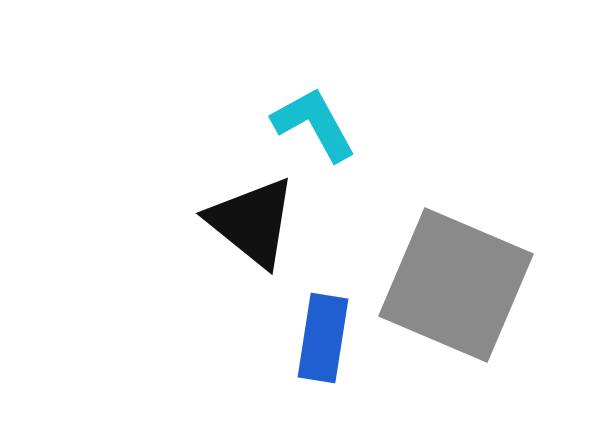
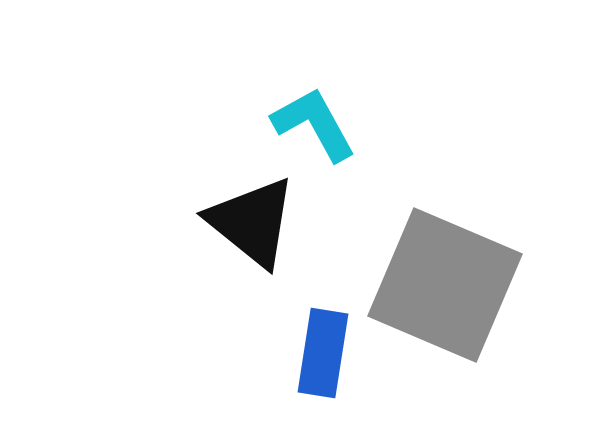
gray square: moved 11 px left
blue rectangle: moved 15 px down
